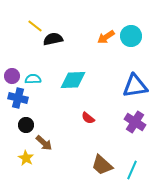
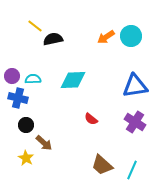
red semicircle: moved 3 px right, 1 px down
